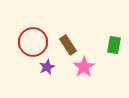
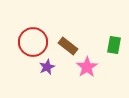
brown rectangle: moved 1 px down; rotated 18 degrees counterclockwise
pink star: moved 3 px right
